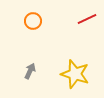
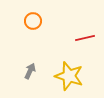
red line: moved 2 px left, 19 px down; rotated 12 degrees clockwise
yellow star: moved 6 px left, 2 px down
